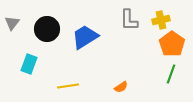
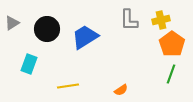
gray triangle: rotated 21 degrees clockwise
orange semicircle: moved 3 px down
